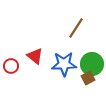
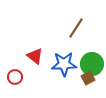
red circle: moved 4 px right, 11 px down
